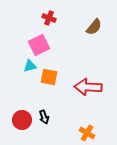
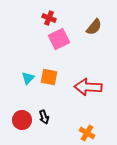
pink square: moved 20 px right, 6 px up
cyan triangle: moved 2 px left, 12 px down; rotated 32 degrees counterclockwise
